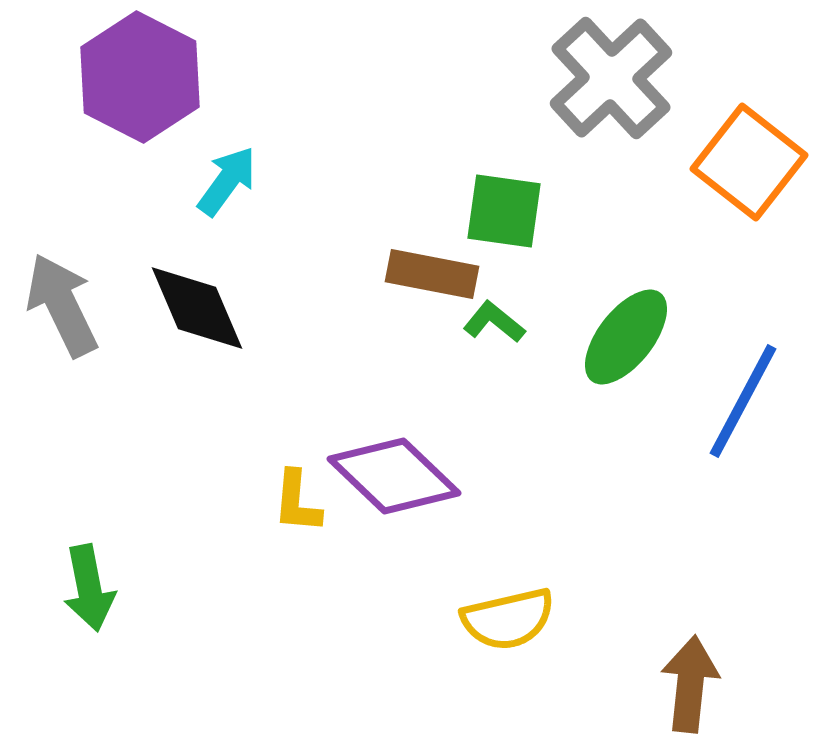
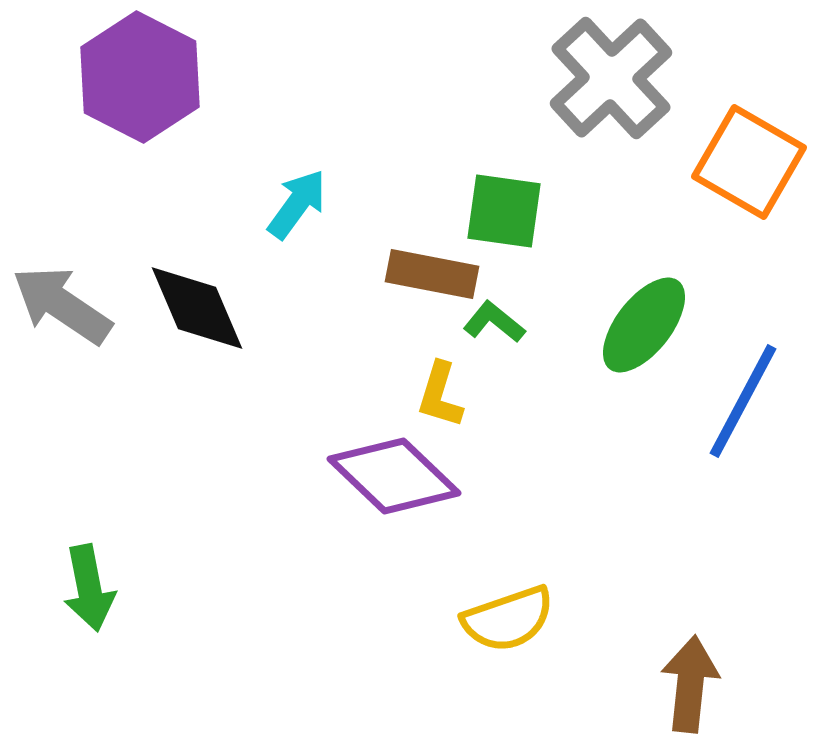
orange square: rotated 8 degrees counterclockwise
cyan arrow: moved 70 px right, 23 px down
gray arrow: rotated 30 degrees counterclockwise
green ellipse: moved 18 px right, 12 px up
yellow L-shape: moved 143 px right, 107 px up; rotated 12 degrees clockwise
yellow semicircle: rotated 6 degrees counterclockwise
